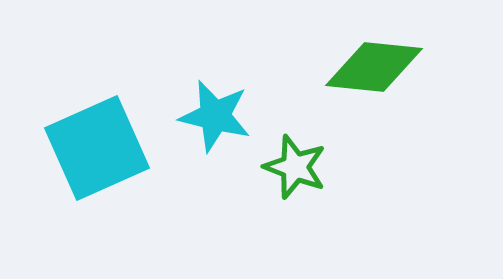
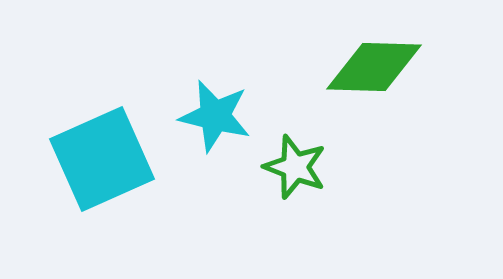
green diamond: rotated 4 degrees counterclockwise
cyan square: moved 5 px right, 11 px down
